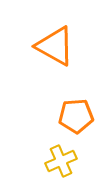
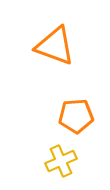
orange triangle: rotated 9 degrees counterclockwise
